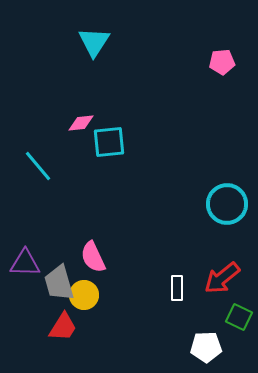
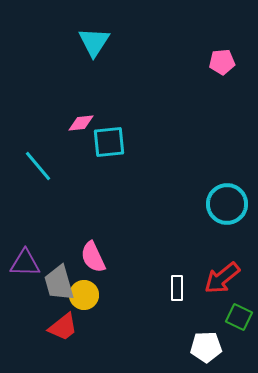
red trapezoid: rotated 20 degrees clockwise
